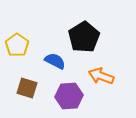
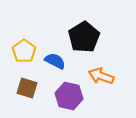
yellow pentagon: moved 7 px right, 6 px down
purple hexagon: rotated 16 degrees clockwise
